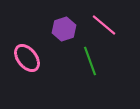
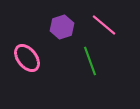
purple hexagon: moved 2 px left, 2 px up
